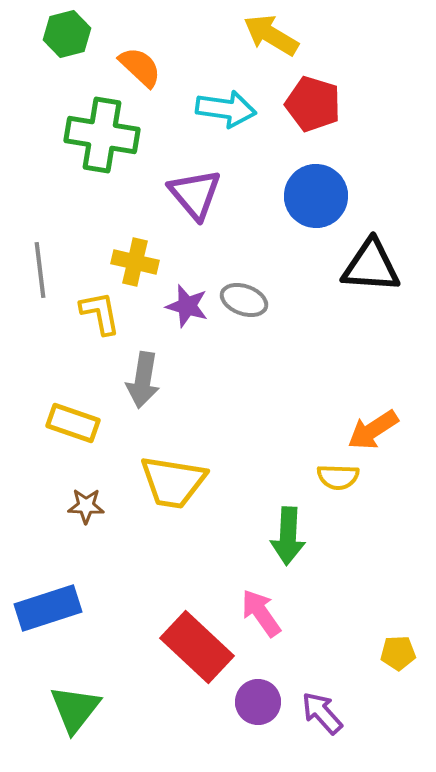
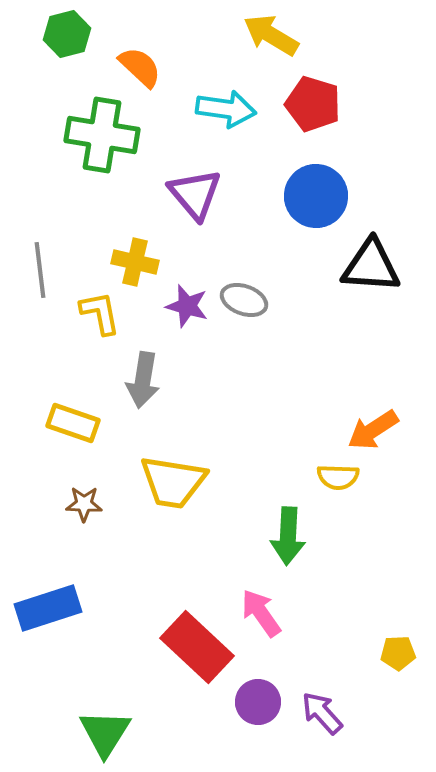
brown star: moved 2 px left, 2 px up
green triangle: moved 30 px right, 24 px down; rotated 6 degrees counterclockwise
